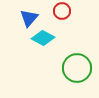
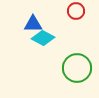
red circle: moved 14 px right
blue triangle: moved 4 px right, 6 px down; rotated 48 degrees clockwise
